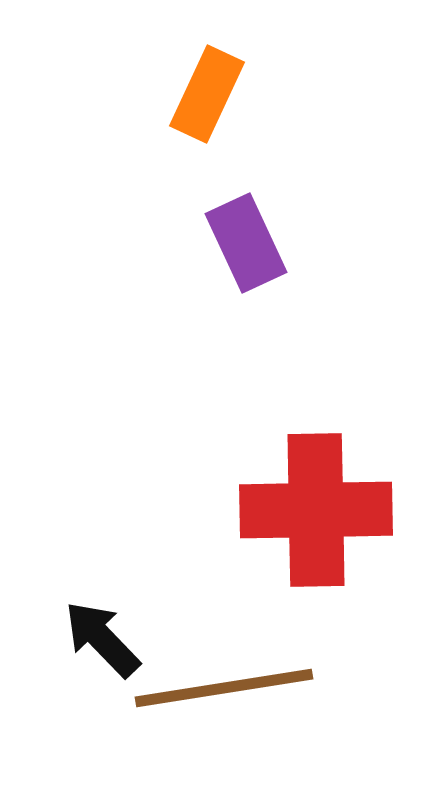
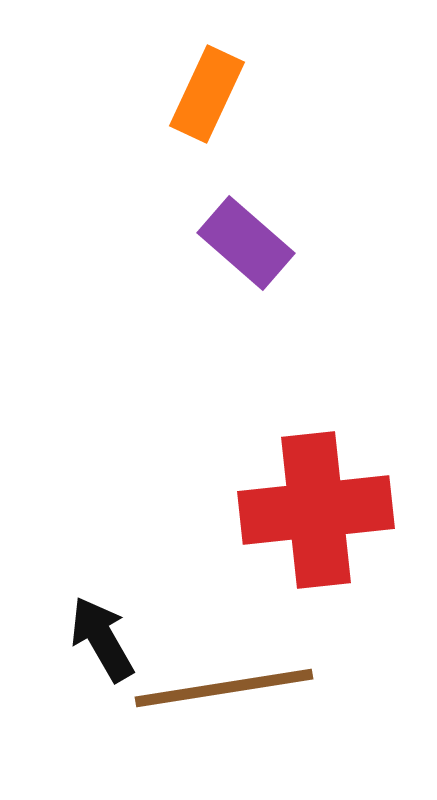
purple rectangle: rotated 24 degrees counterclockwise
red cross: rotated 5 degrees counterclockwise
black arrow: rotated 14 degrees clockwise
